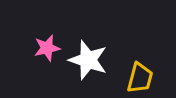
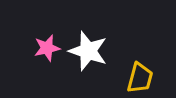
white star: moved 9 px up
